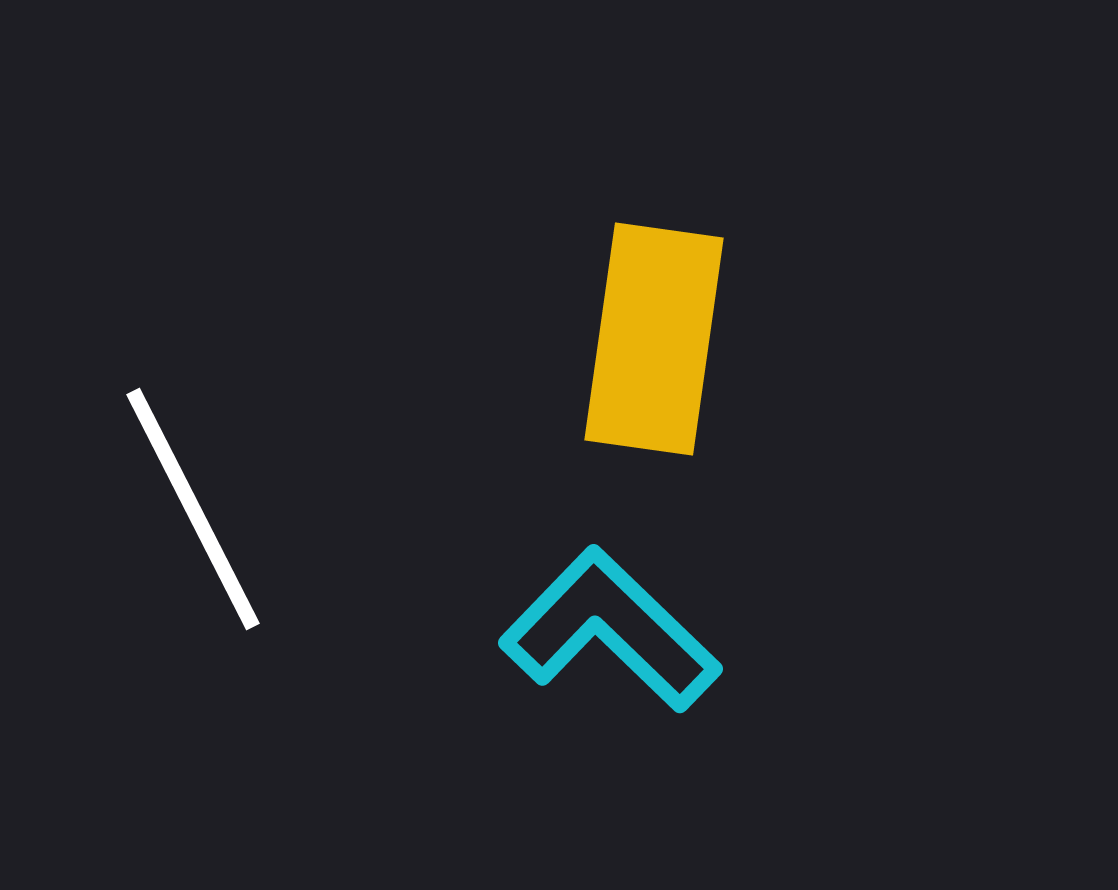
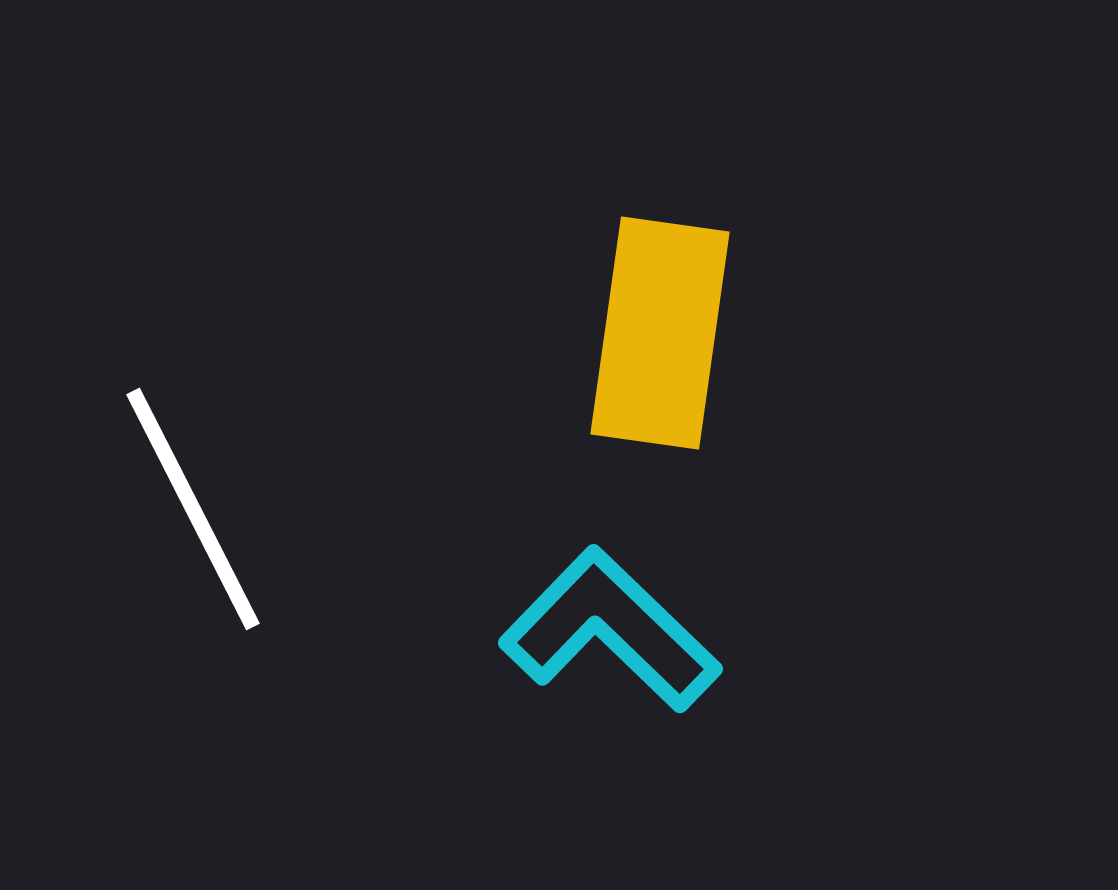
yellow rectangle: moved 6 px right, 6 px up
